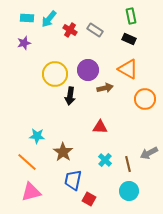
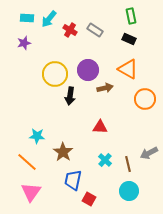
pink triangle: rotated 40 degrees counterclockwise
